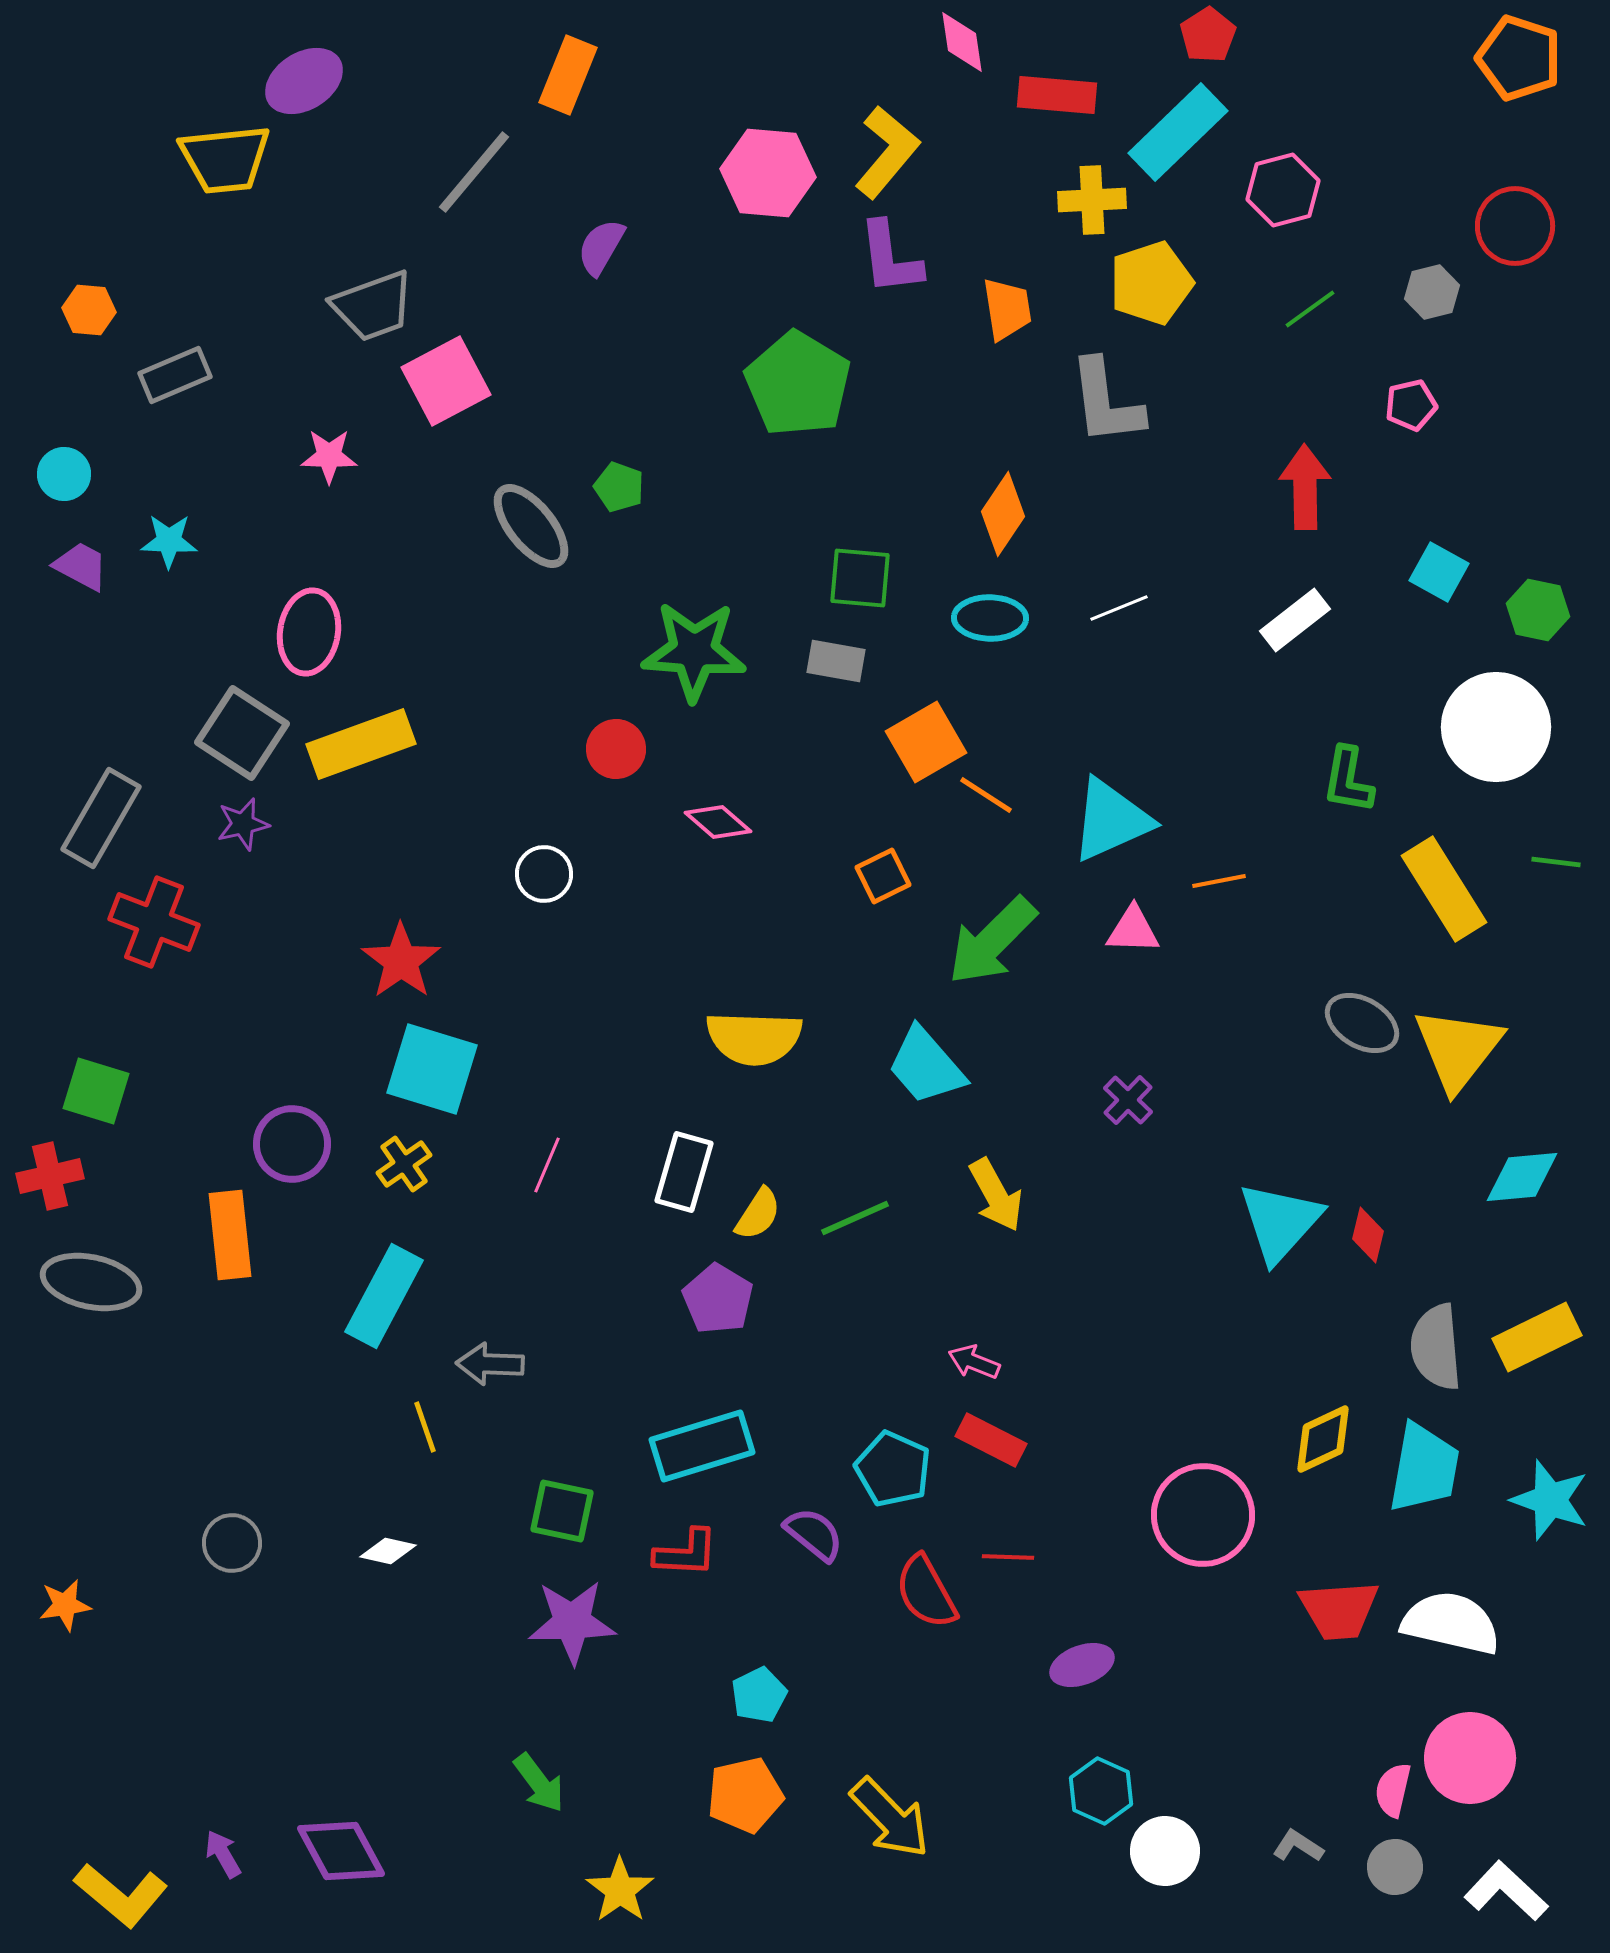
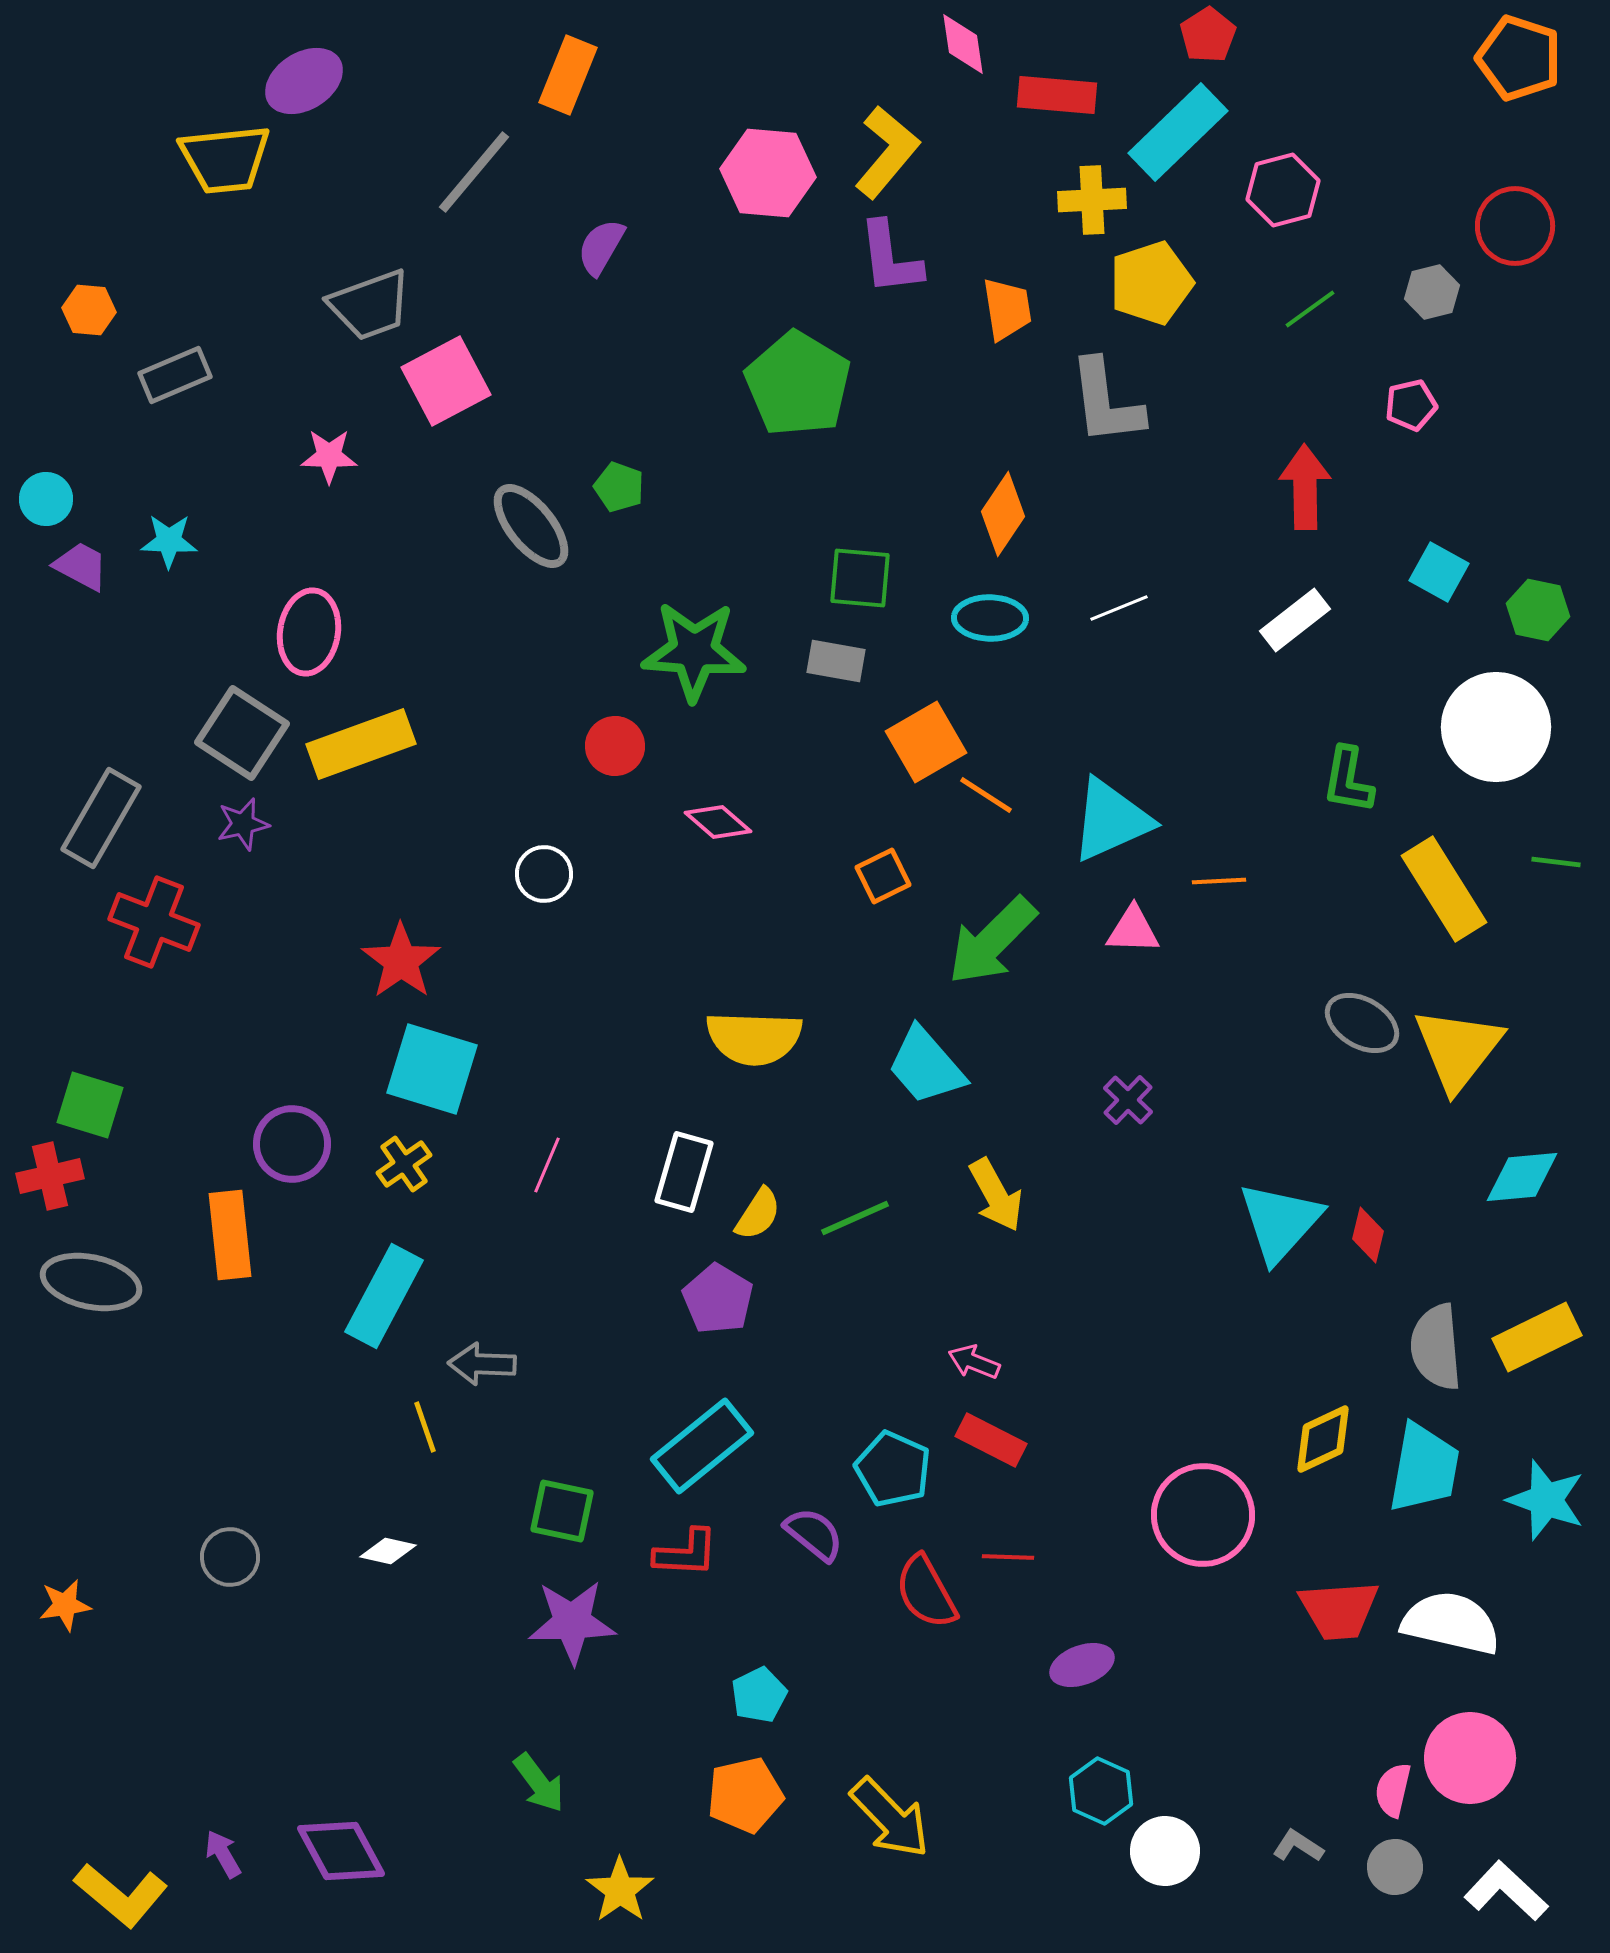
pink diamond at (962, 42): moved 1 px right, 2 px down
gray trapezoid at (373, 306): moved 3 px left, 1 px up
cyan circle at (64, 474): moved 18 px left, 25 px down
red circle at (616, 749): moved 1 px left, 3 px up
orange line at (1219, 881): rotated 8 degrees clockwise
green square at (96, 1091): moved 6 px left, 14 px down
gray arrow at (490, 1364): moved 8 px left
cyan rectangle at (702, 1446): rotated 22 degrees counterclockwise
cyan star at (1550, 1500): moved 4 px left
gray circle at (232, 1543): moved 2 px left, 14 px down
